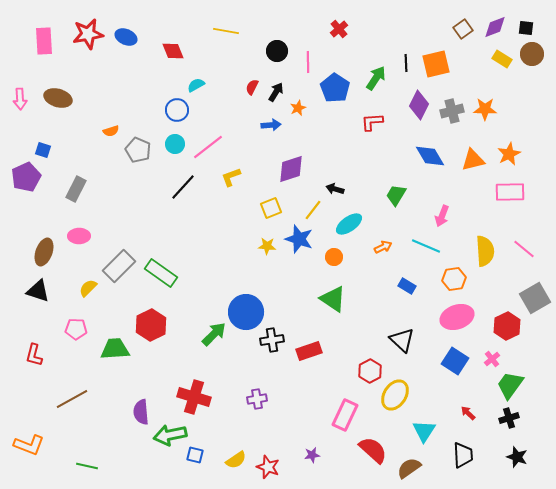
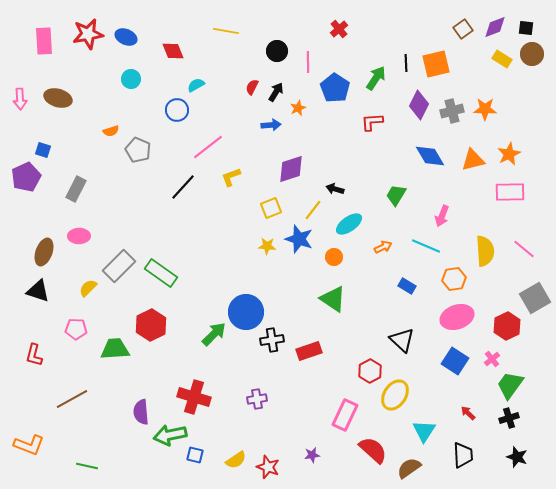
cyan circle at (175, 144): moved 44 px left, 65 px up
